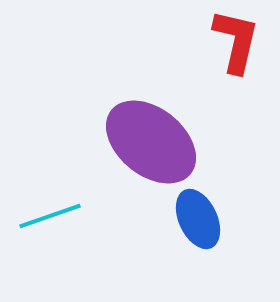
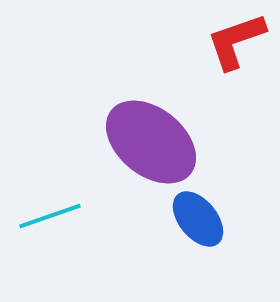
red L-shape: rotated 122 degrees counterclockwise
blue ellipse: rotated 14 degrees counterclockwise
